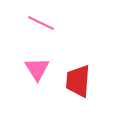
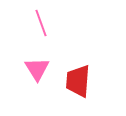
pink line: rotated 44 degrees clockwise
